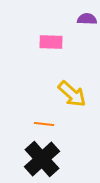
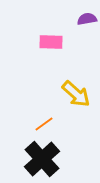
purple semicircle: rotated 12 degrees counterclockwise
yellow arrow: moved 4 px right
orange line: rotated 42 degrees counterclockwise
